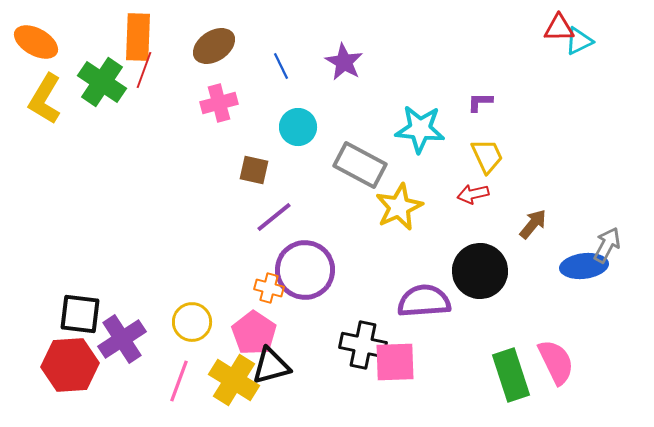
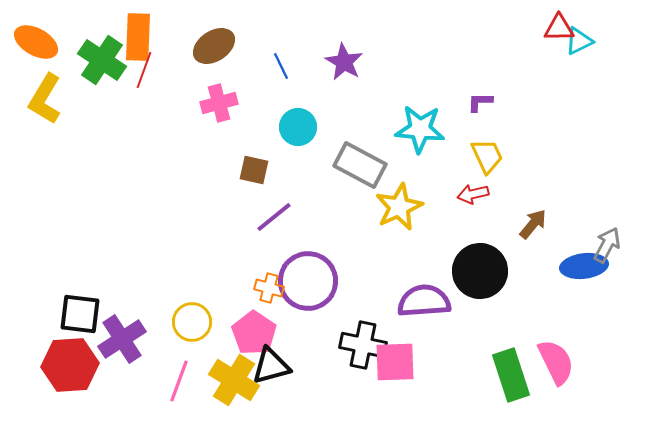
green cross: moved 22 px up
purple circle: moved 3 px right, 11 px down
